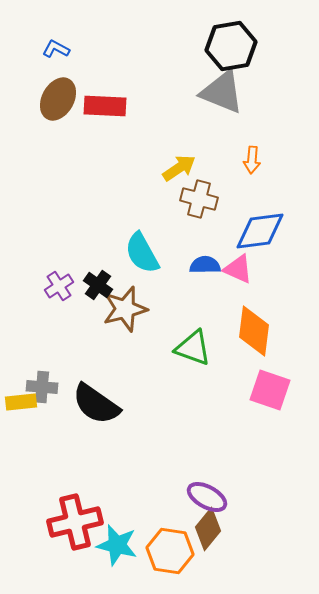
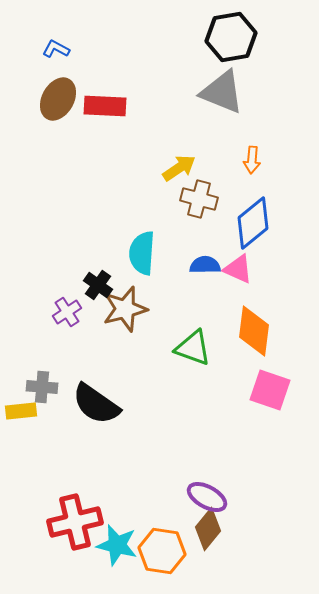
black hexagon: moved 9 px up
blue diamond: moved 7 px left, 8 px up; rotated 32 degrees counterclockwise
cyan semicircle: rotated 33 degrees clockwise
purple cross: moved 8 px right, 26 px down
yellow rectangle: moved 9 px down
orange hexagon: moved 8 px left
